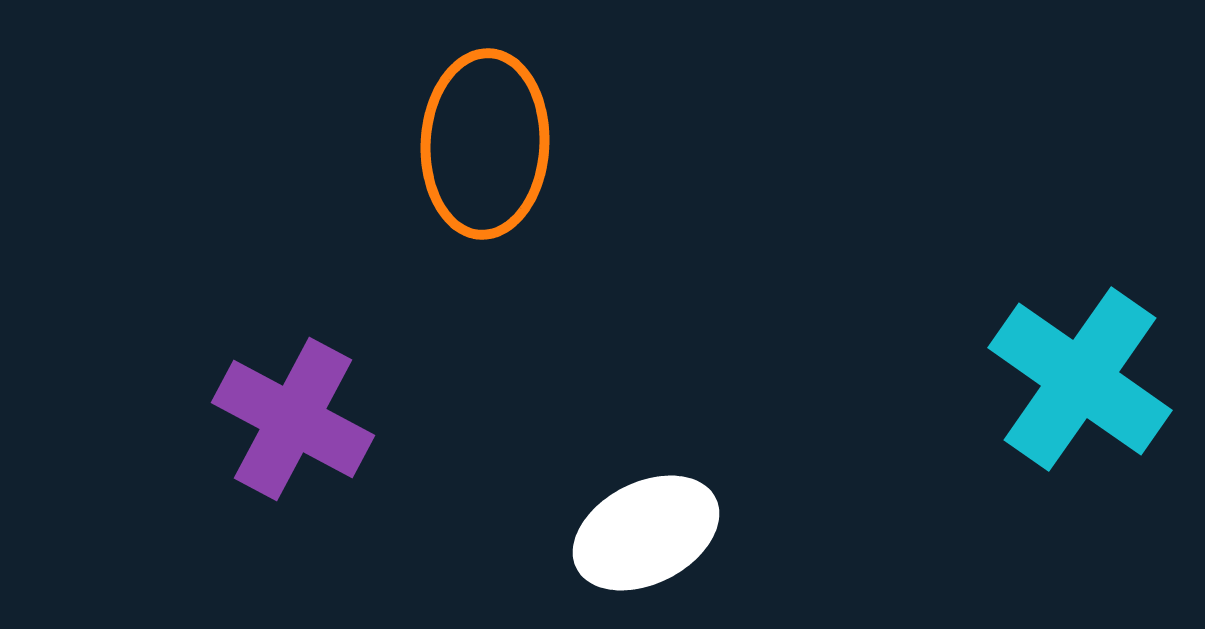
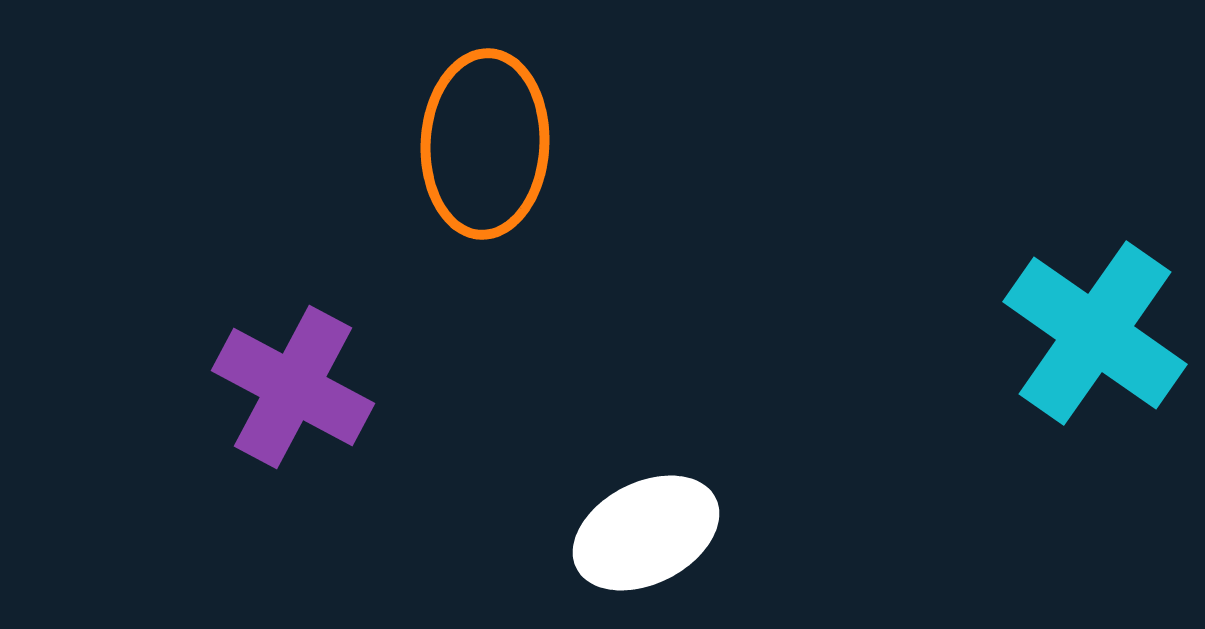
cyan cross: moved 15 px right, 46 px up
purple cross: moved 32 px up
